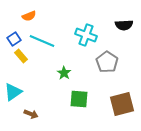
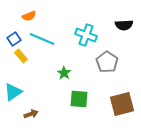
cyan line: moved 2 px up
brown arrow: rotated 40 degrees counterclockwise
